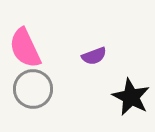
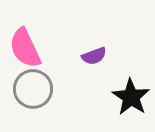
black star: rotated 6 degrees clockwise
